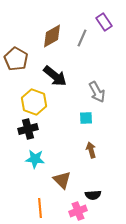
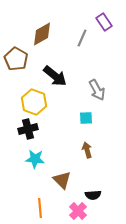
brown diamond: moved 10 px left, 2 px up
gray arrow: moved 2 px up
brown arrow: moved 4 px left
pink cross: rotated 24 degrees counterclockwise
